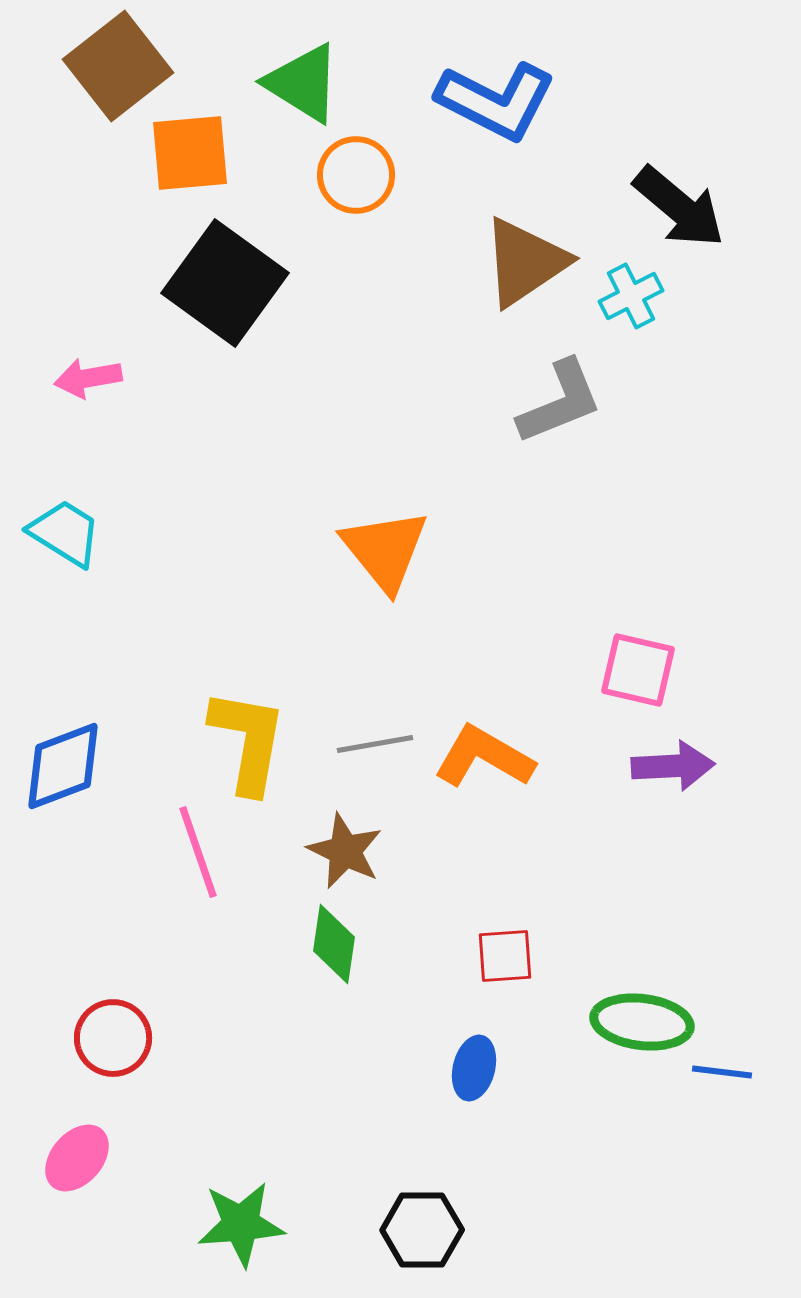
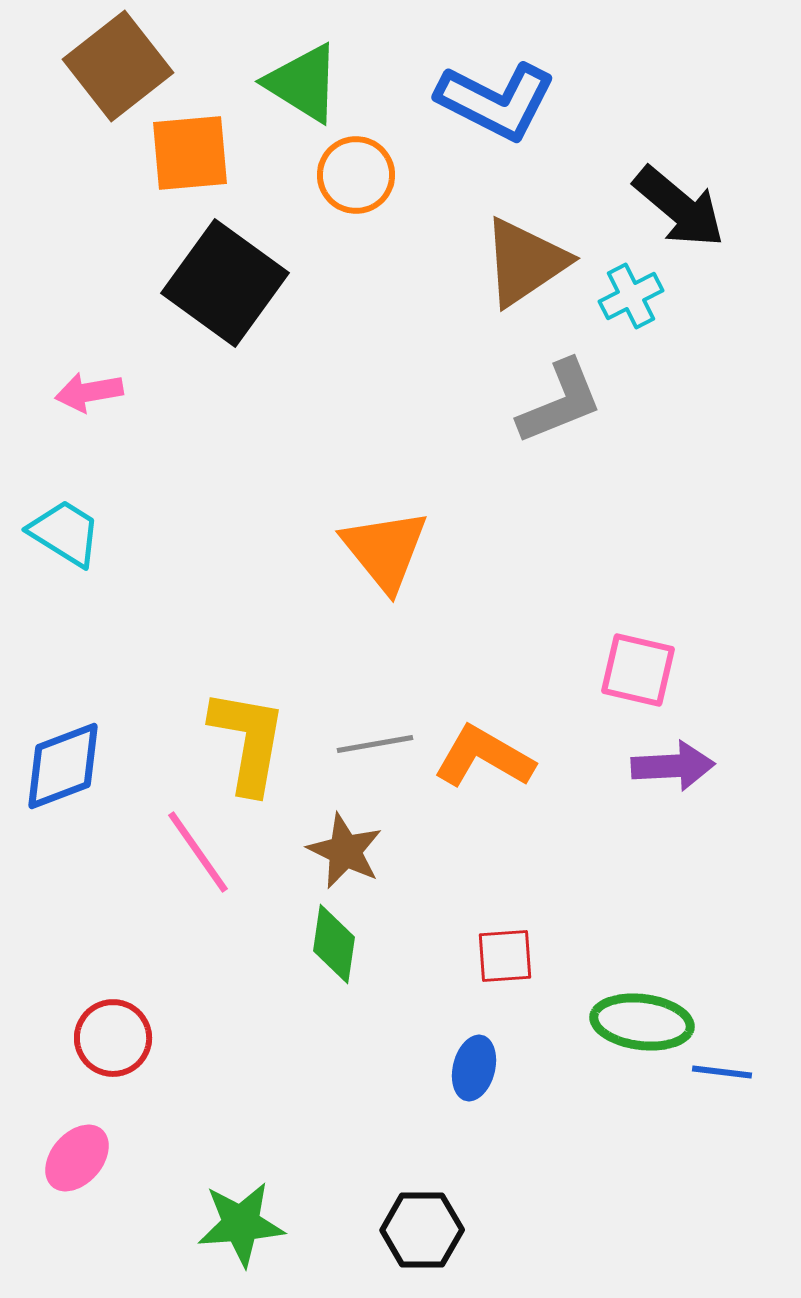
pink arrow: moved 1 px right, 14 px down
pink line: rotated 16 degrees counterclockwise
